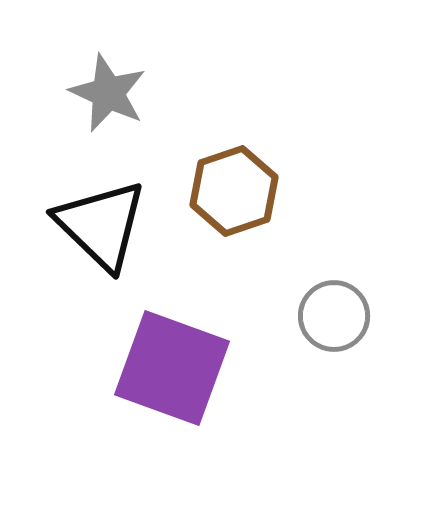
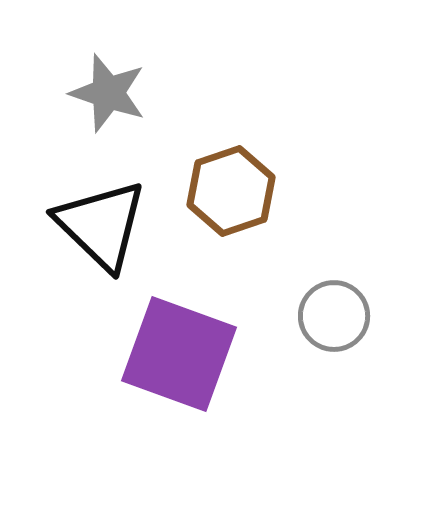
gray star: rotated 6 degrees counterclockwise
brown hexagon: moved 3 px left
purple square: moved 7 px right, 14 px up
